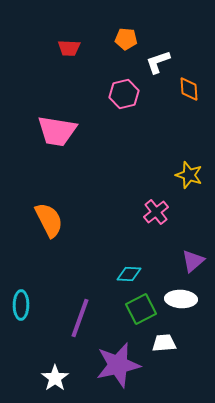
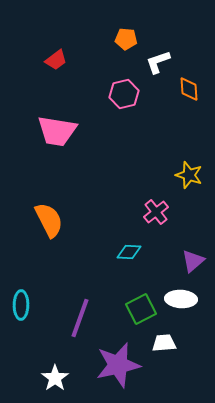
red trapezoid: moved 13 px left, 12 px down; rotated 40 degrees counterclockwise
cyan diamond: moved 22 px up
